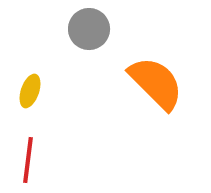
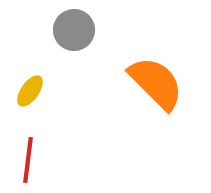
gray circle: moved 15 px left, 1 px down
yellow ellipse: rotated 16 degrees clockwise
